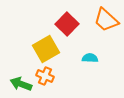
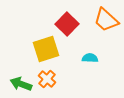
yellow square: rotated 12 degrees clockwise
orange cross: moved 2 px right, 3 px down; rotated 18 degrees clockwise
